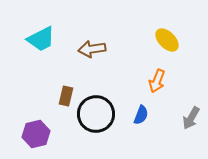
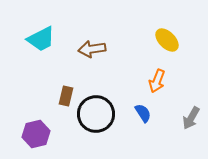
blue semicircle: moved 2 px right, 2 px up; rotated 54 degrees counterclockwise
